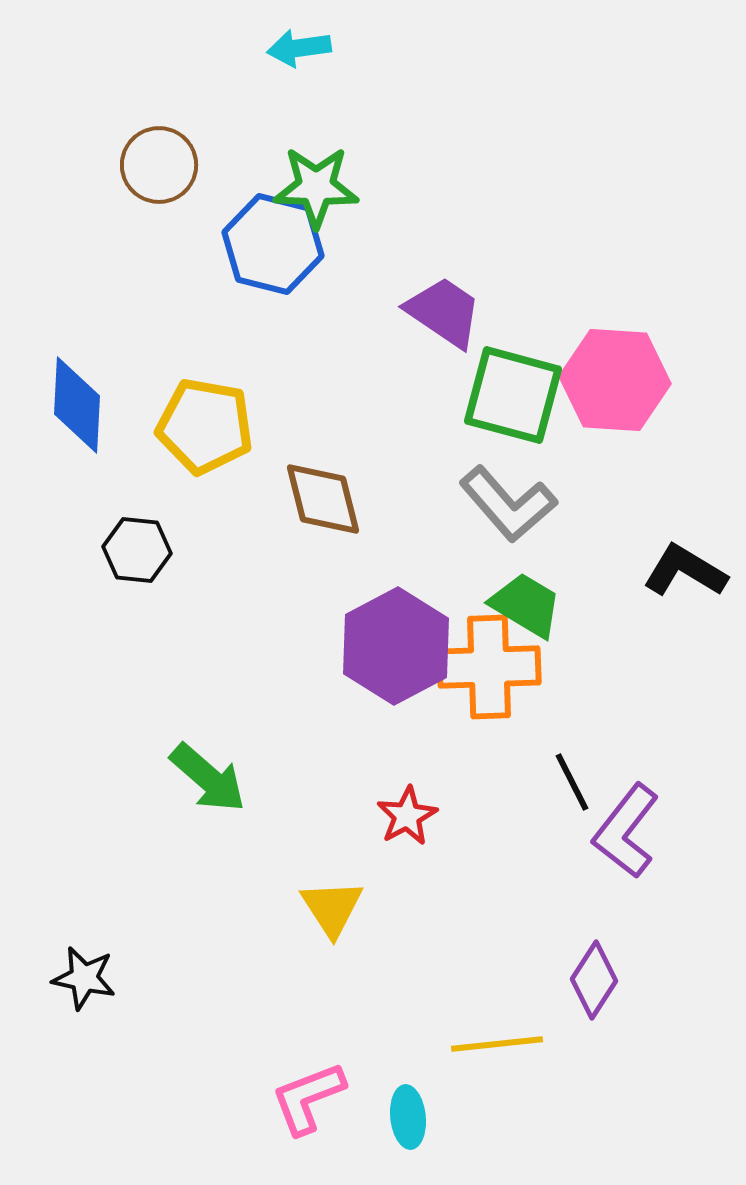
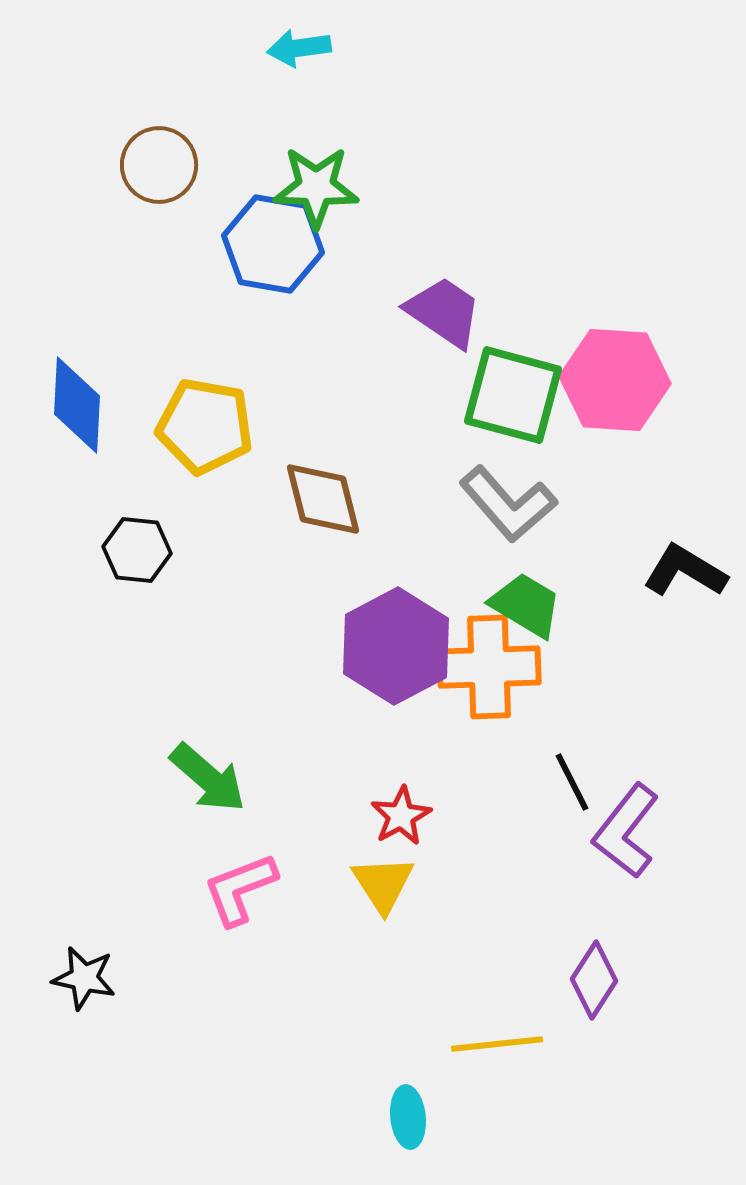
blue hexagon: rotated 4 degrees counterclockwise
red star: moved 6 px left
yellow triangle: moved 51 px right, 24 px up
pink L-shape: moved 68 px left, 209 px up
